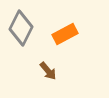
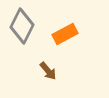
gray diamond: moved 1 px right, 2 px up
